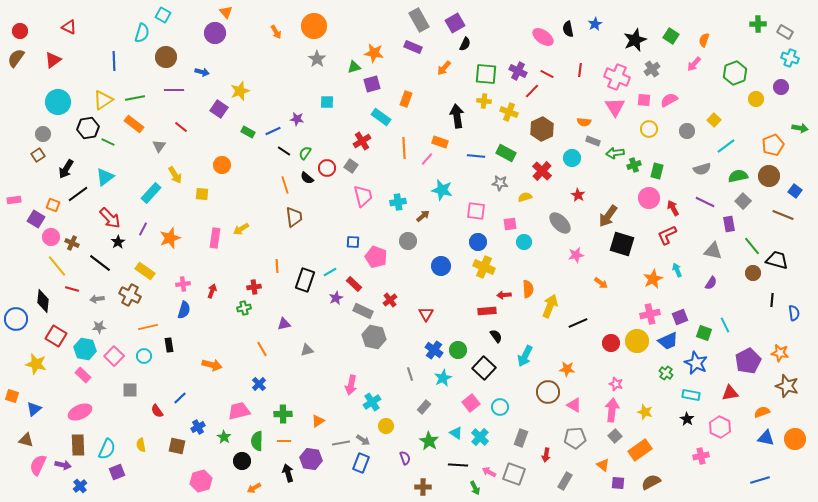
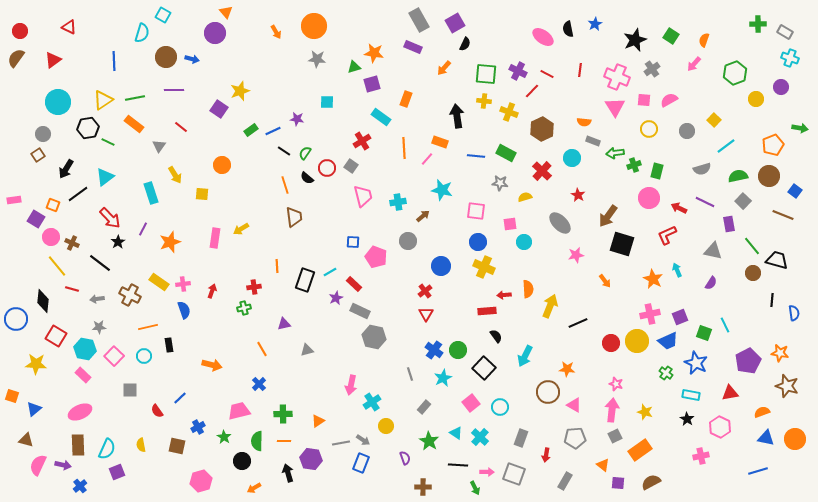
gray star at (317, 59): rotated 30 degrees counterclockwise
blue arrow at (202, 72): moved 10 px left, 13 px up
green rectangle at (248, 132): moved 3 px right, 2 px up; rotated 64 degrees counterclockwise
cyan rectangle at (151, 193): rotated 60 degrees counterclockwise
red arrow at (673, 208): moved 6 px right; rotated 35 degrees counterclockwise
orange star at (170, 238): moved 4 px down
yellow rectangle at (145, 271): moved 14 px right, 11 px down
orange star at (653, 279): rotated 18 degrees counterclockwise
orange arrow at (601, 283): moved 4 px right, 2 px up; rotated 16 degrees clockwise
red cross at (390, 300): moved 35 px right, 9 px up
blue semicircle at (184, 310): rotated 36 degrees counterclockwise
gray rectangle at (363, 311): moved 3 px left
yellow star at (36, 364): rotated 10 degrees counterclockwise
gray square at (615, 436): rotated 16 degrees clockwise
pink arrow at (489, 472): moved 2 px left; rotated 152 degrees clockwise
blue line at (760, 480): moved 2 px left, 9 px up
